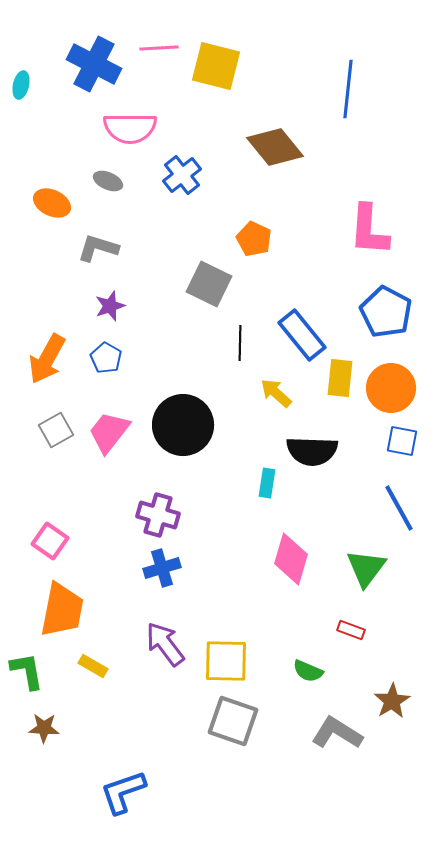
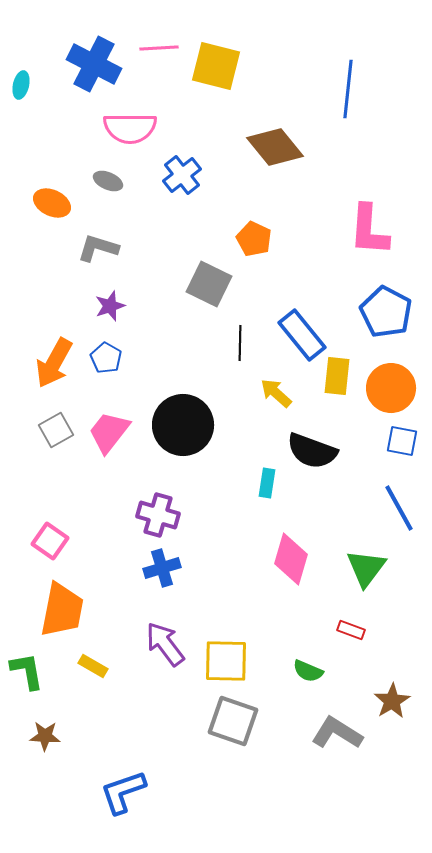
orange arrow at (47, 359): moved 7 px right, 4 px down
yellow rectangle at (340, 378): moved 3 px left, 2 px up
black semicircle at (312, 451): rotated 18 degrees clockwise
brown star at (44, 728): moved 1 px right, 8 px down
